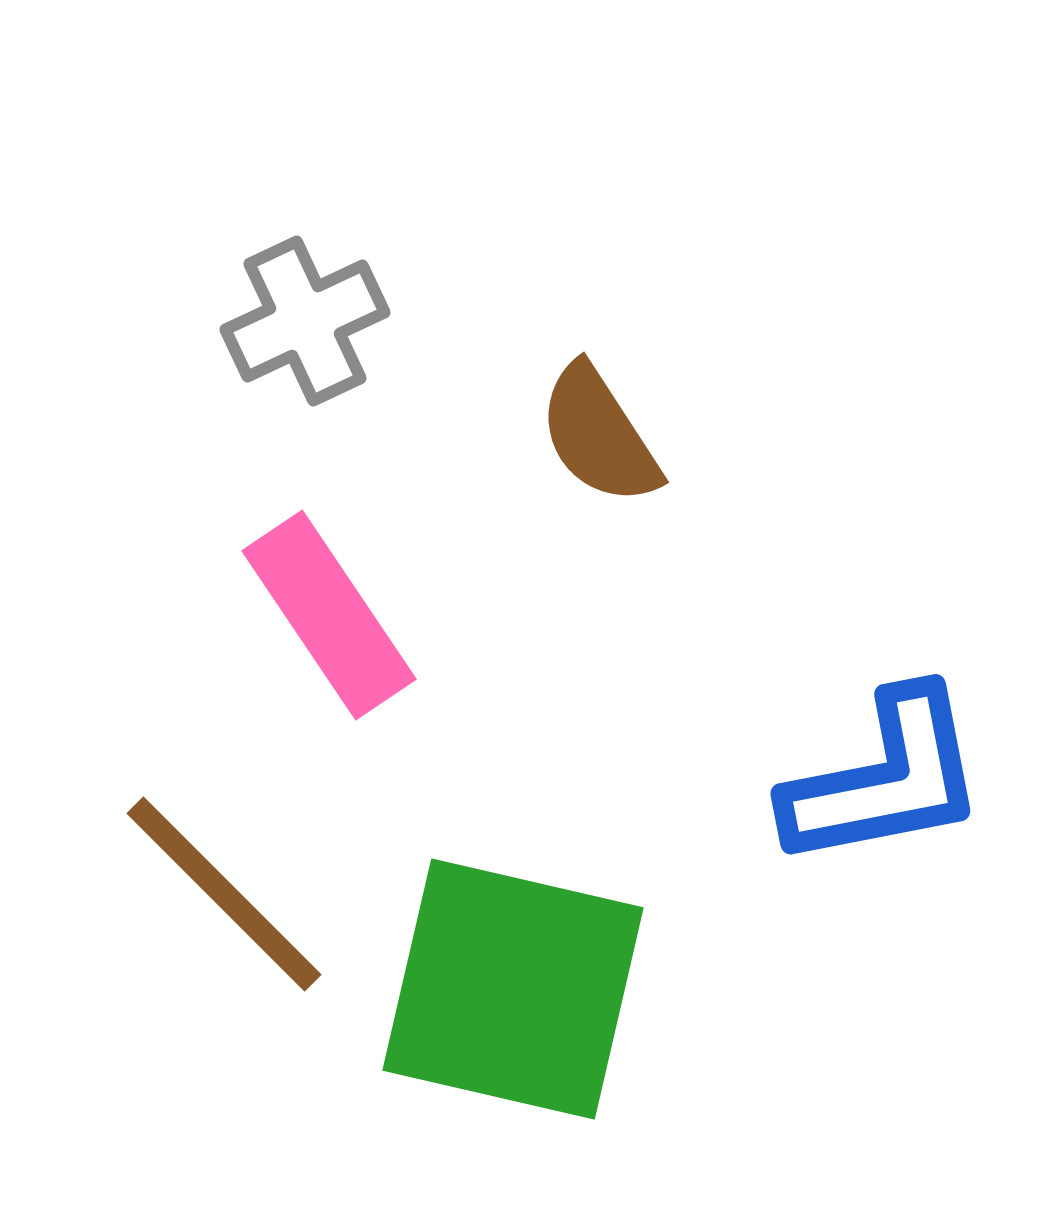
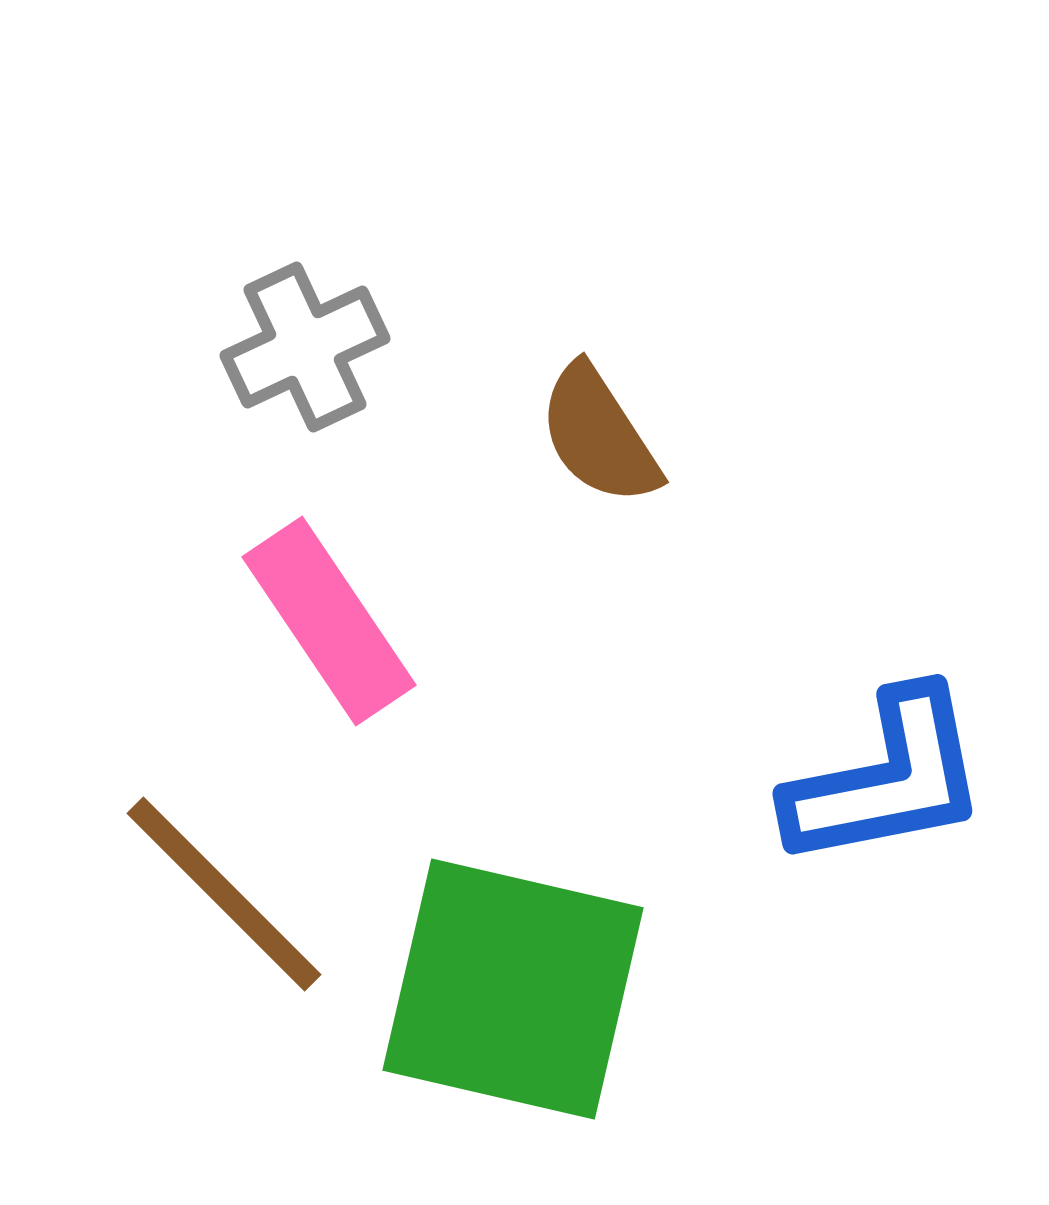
gray cross: moved 26 px down
pink rectangle: moved 6 px down
blue L-shape: moved 2 px right
